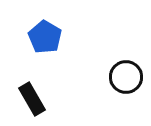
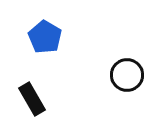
black circle: moved 1 px right, 2 px up
